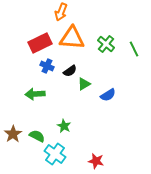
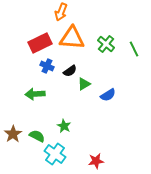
red star: rotated 21 degrees counterclockwise
